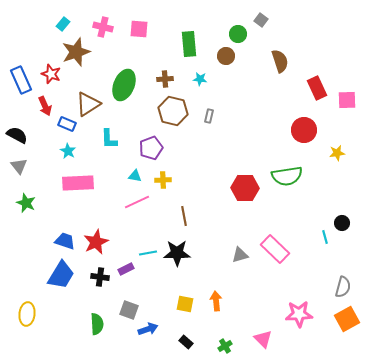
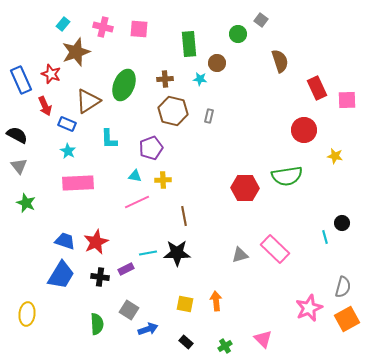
brown circle at (226, 56): moved 9 px left, 7 px down
brown triangle at (88, 104): moved 3 px up
yellow star at (337, 153): moved 2 px left, 3 px down; rotated 21 degrees clockwise
gray square at (129, 310): rotated 12 degrees clockwise
pink star at (299, 314): moved 10 px right, 6 px up; rotated 20 degrees counterclockwise
